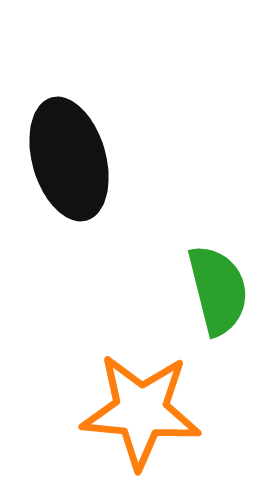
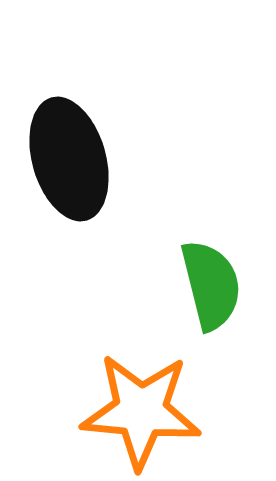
green semicircle: moved 7 px left, 5 px up
